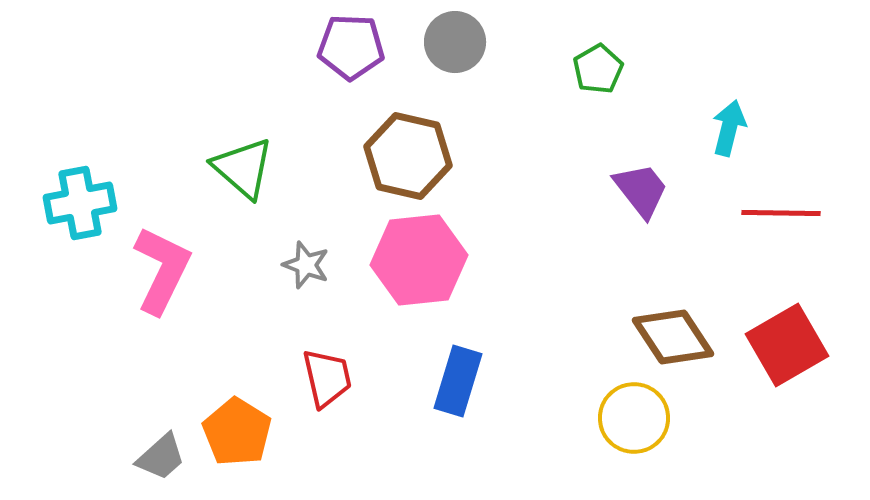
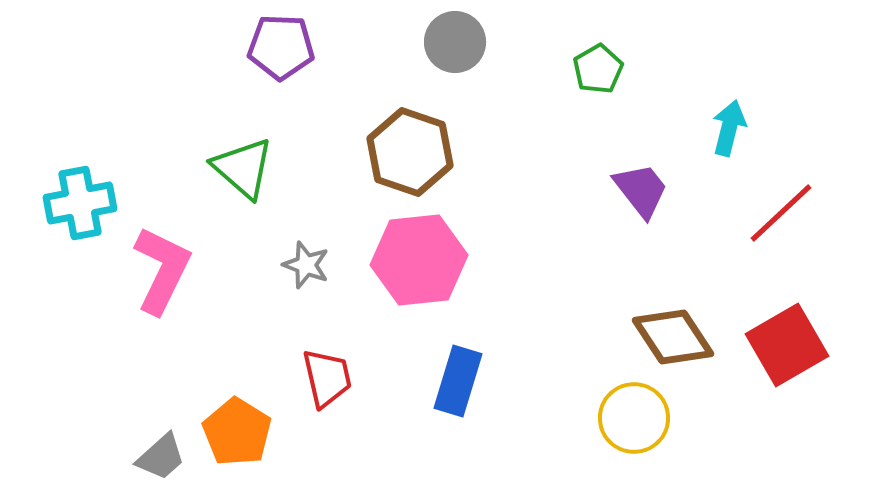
purple pentagon: moved 70 px left
brown hexagon: moved 2 px right, 4 px up; rotated 6 degrees clockwise
red line: rotated 44 degrees counterclockwise
